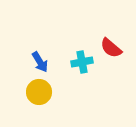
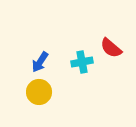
blue arrow: rotated 65 degrees clockwise
